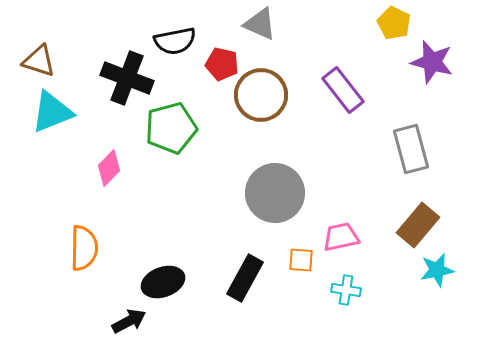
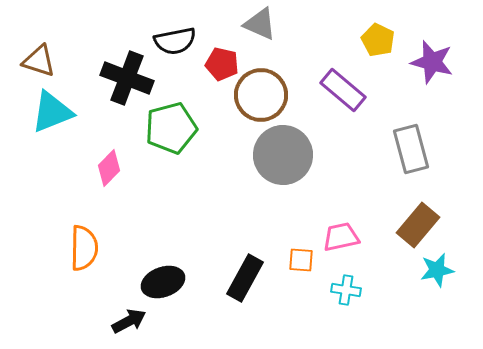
yellow pentagon: moved 16 px left, 17 px down
purple rectangle: rotated 12 degrees counterclockwise
gray circle: moved 8 px right, 38 px up
